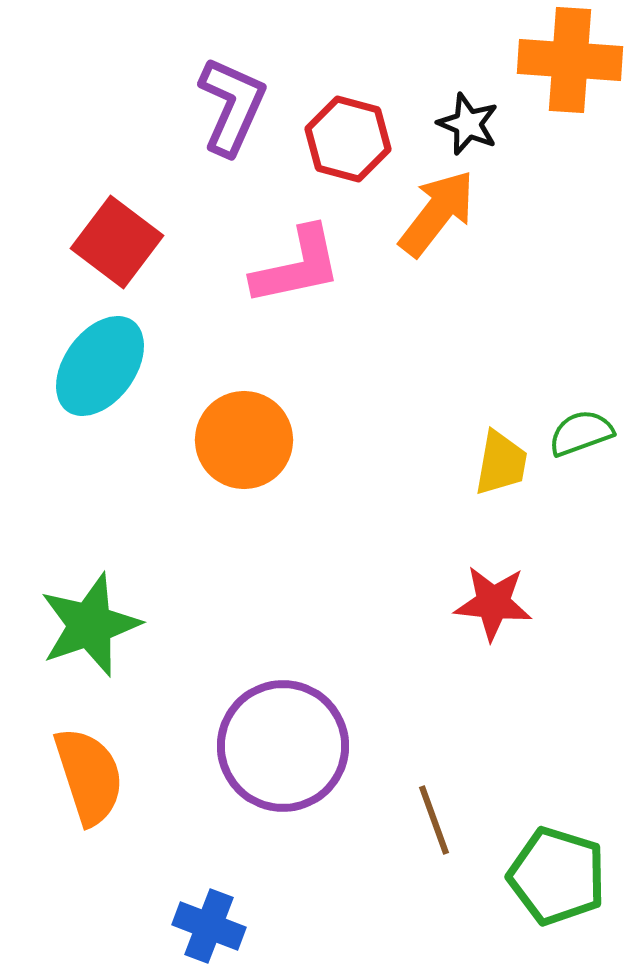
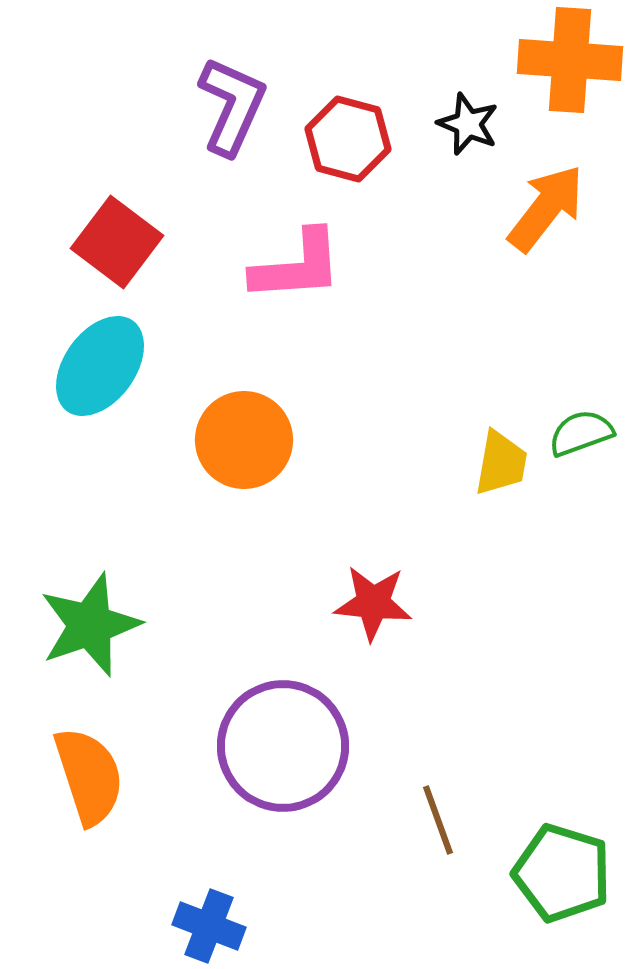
orange arrow: moved 109 px right, 5 px up
pink L-shape: rotated 8 degrees clockwise
red star: moved 120 px left
brown line: moved 4 px right
green pentagon: moved 5 px right, 3 px up
